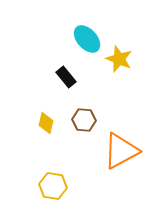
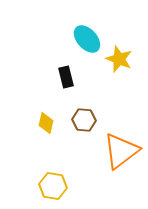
black rectangle: rotated 25 degrees clockwise
orange triangle: rotated 9 degrees counterclockwise
